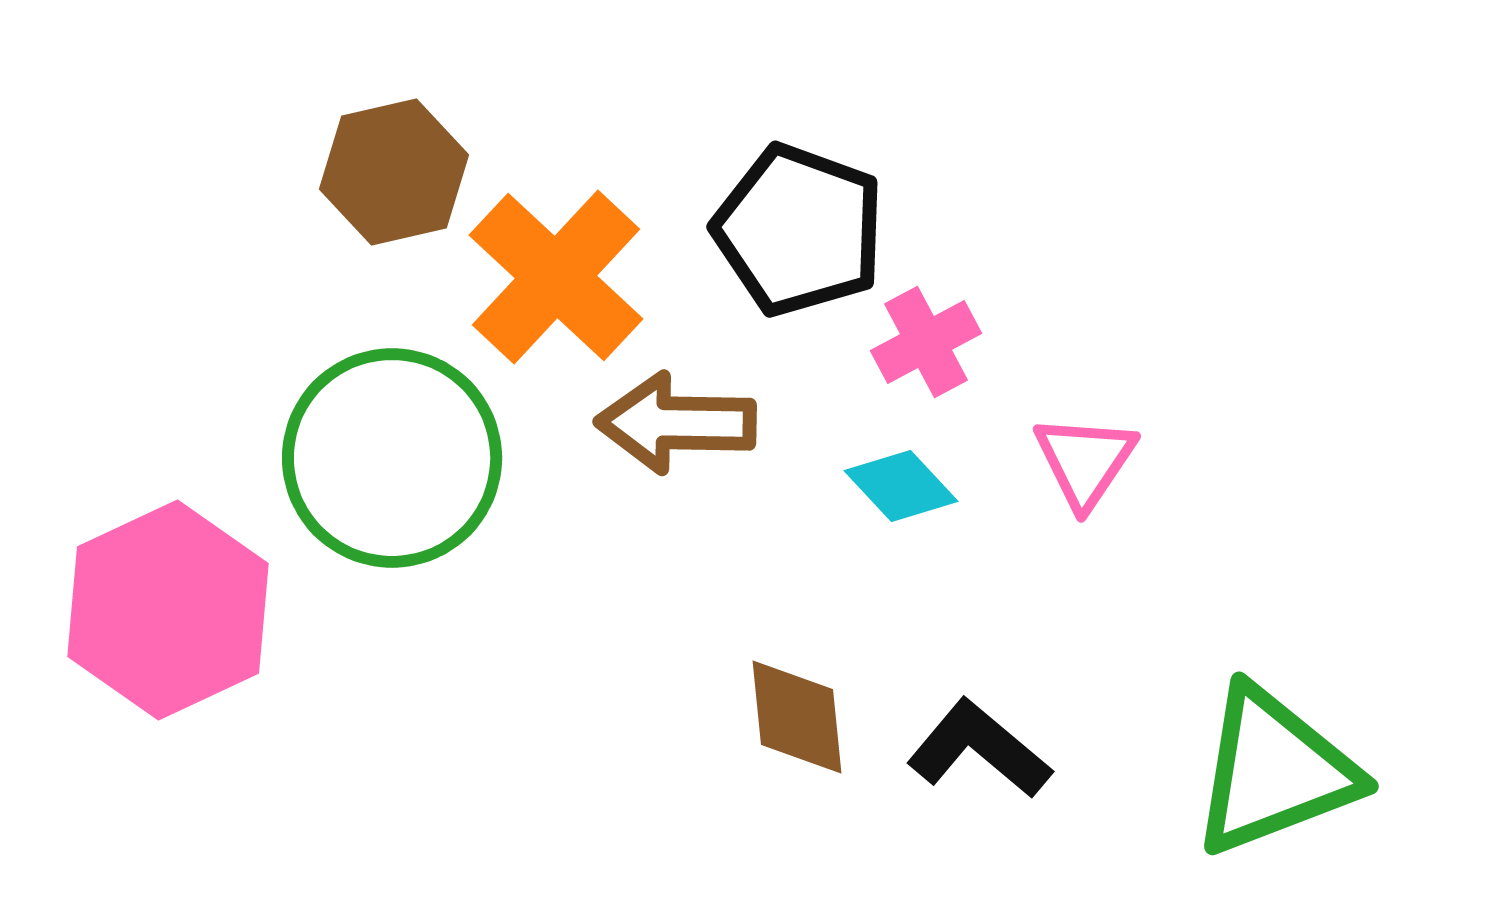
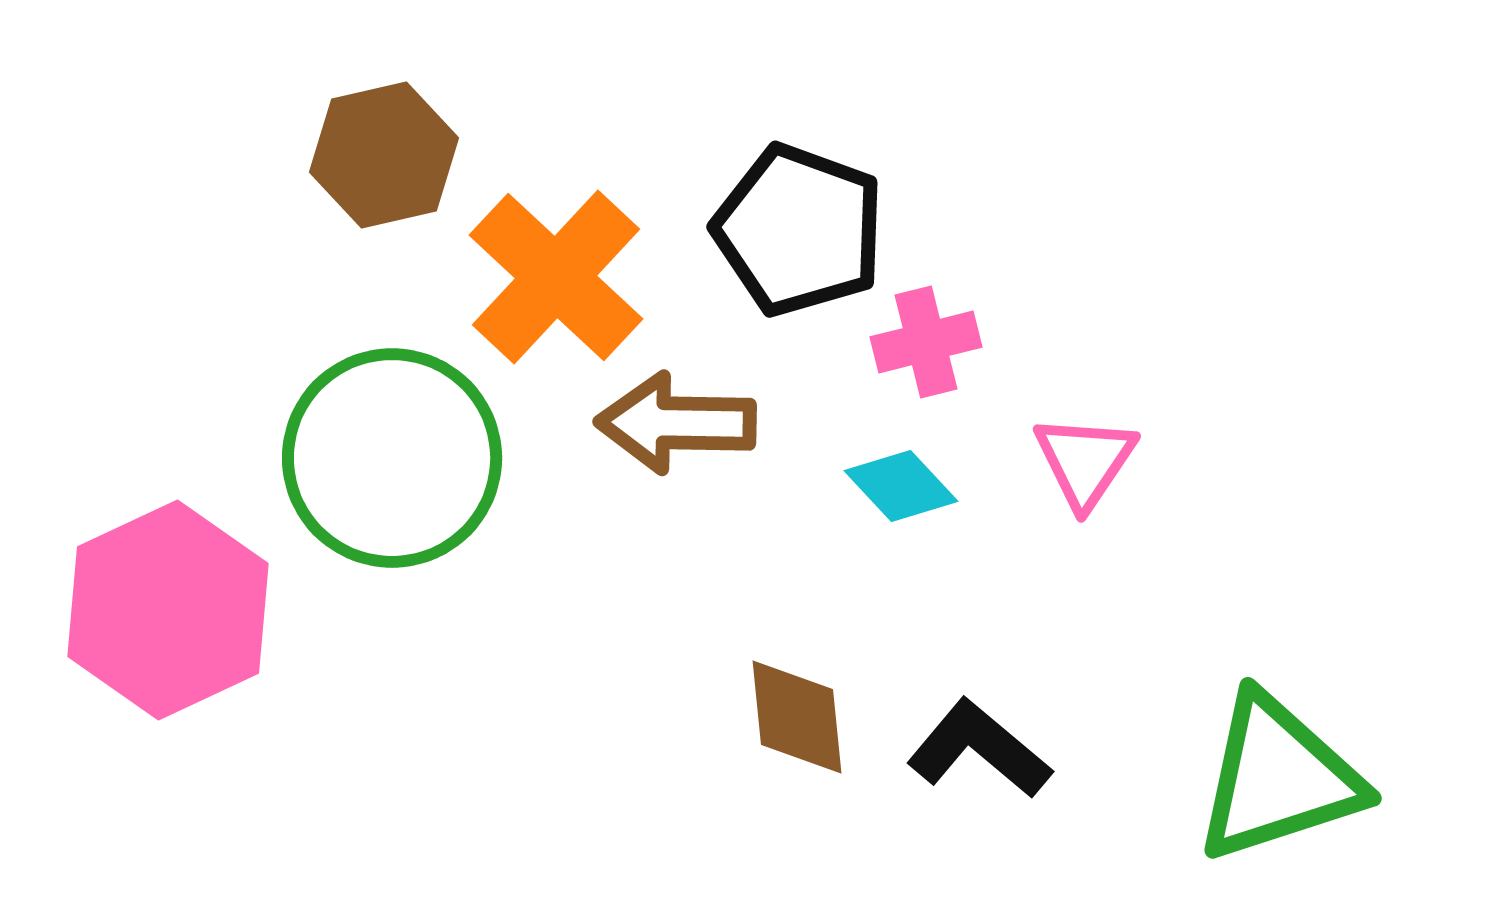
brown hexagon: moved 10 px left, 17 px up
pink cross: rotated 14 degrees clockwise
green triangle: moved 4 px right, 7 px down; rotated 3 degrees clockwise
